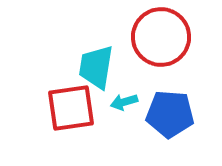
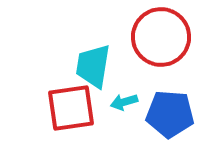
cyan trapezoid: moved 3 px left, 1 px up
